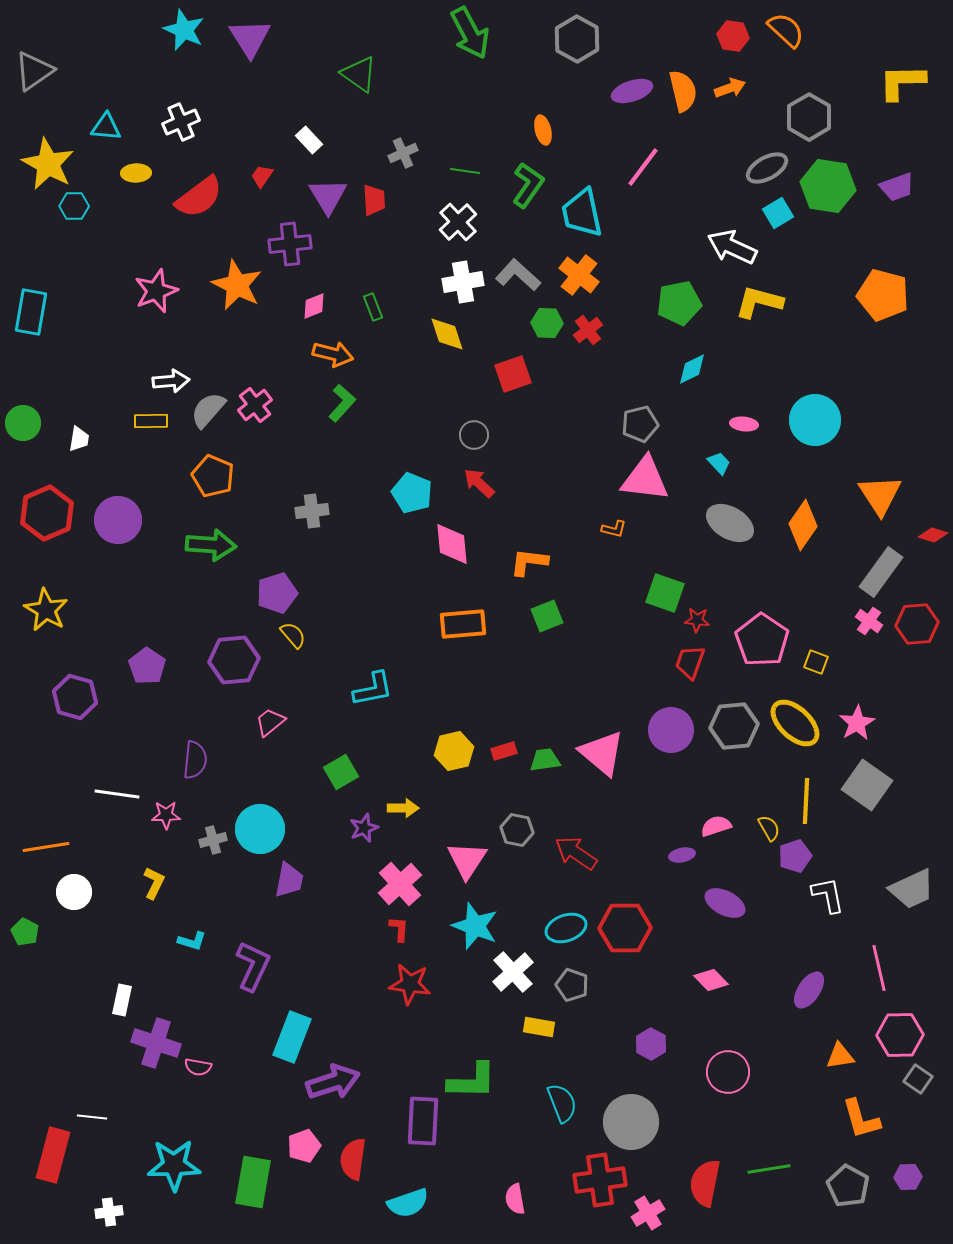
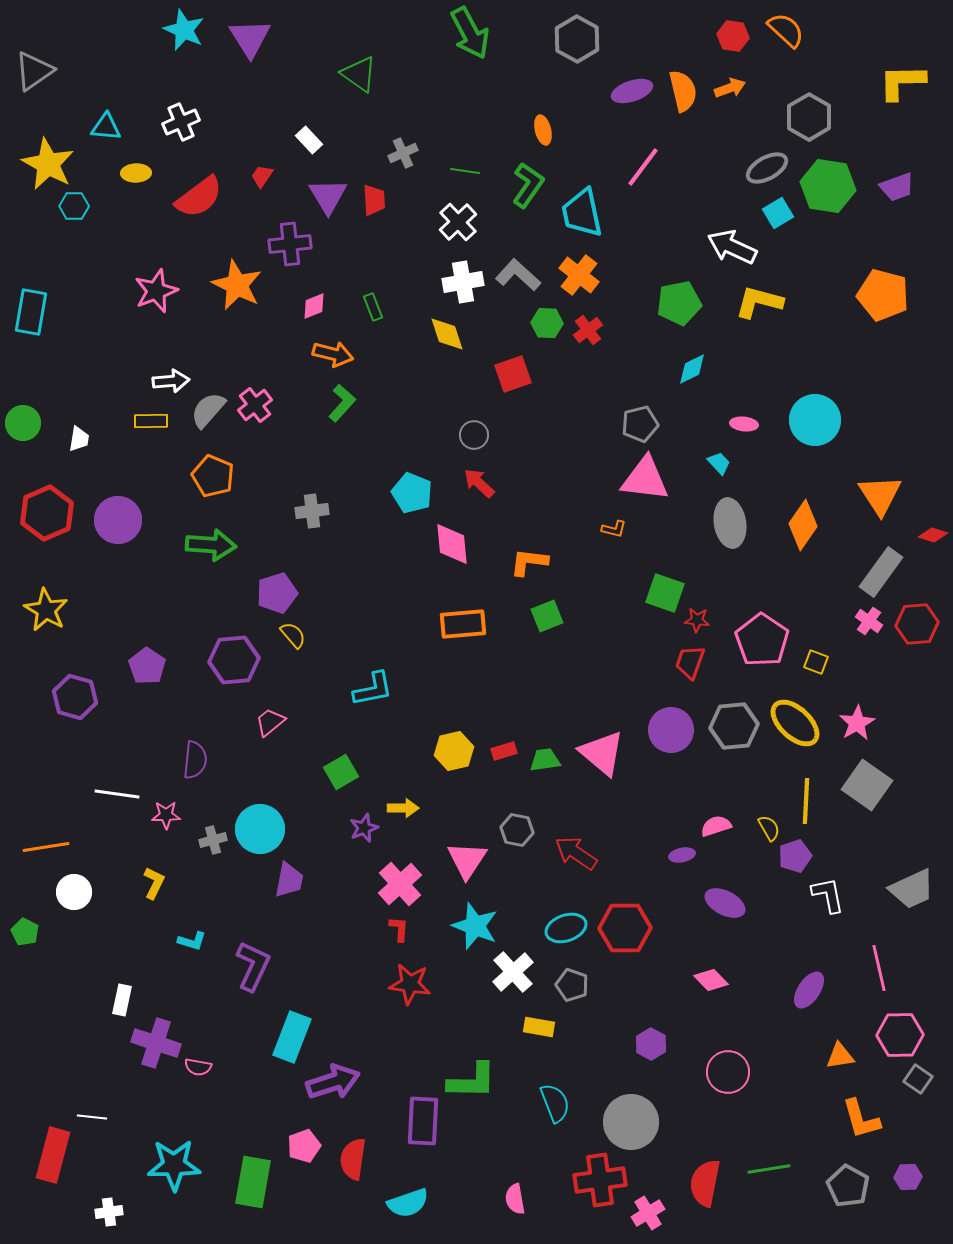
gray ellipse at (730, 523): rotated 51 degrees clockwise
cyan semicircle at (562, 1103): moved 7 px left
